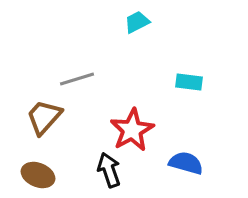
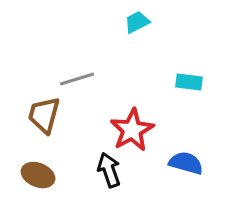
brown trapezoid: moved 2 px up; rotated 27 degrees counterclockwise
